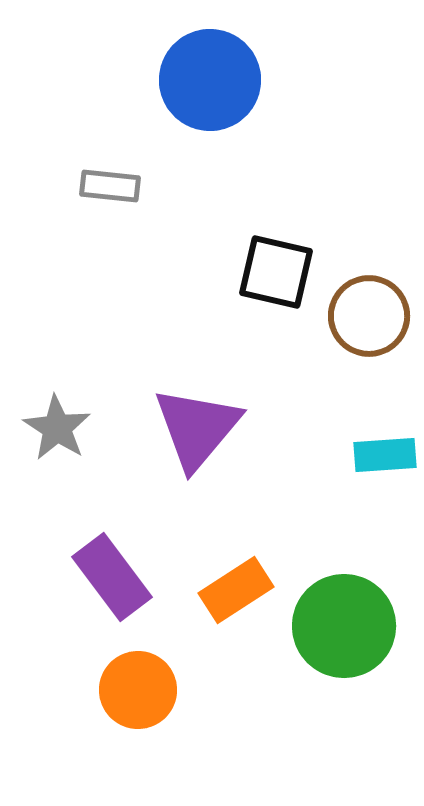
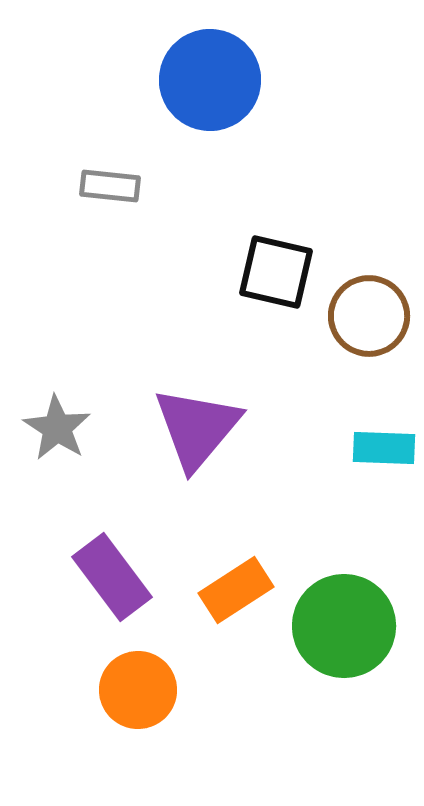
cyan rectangle: moved 1 px left, 7 px up; rotated 6 degrees clockwise
